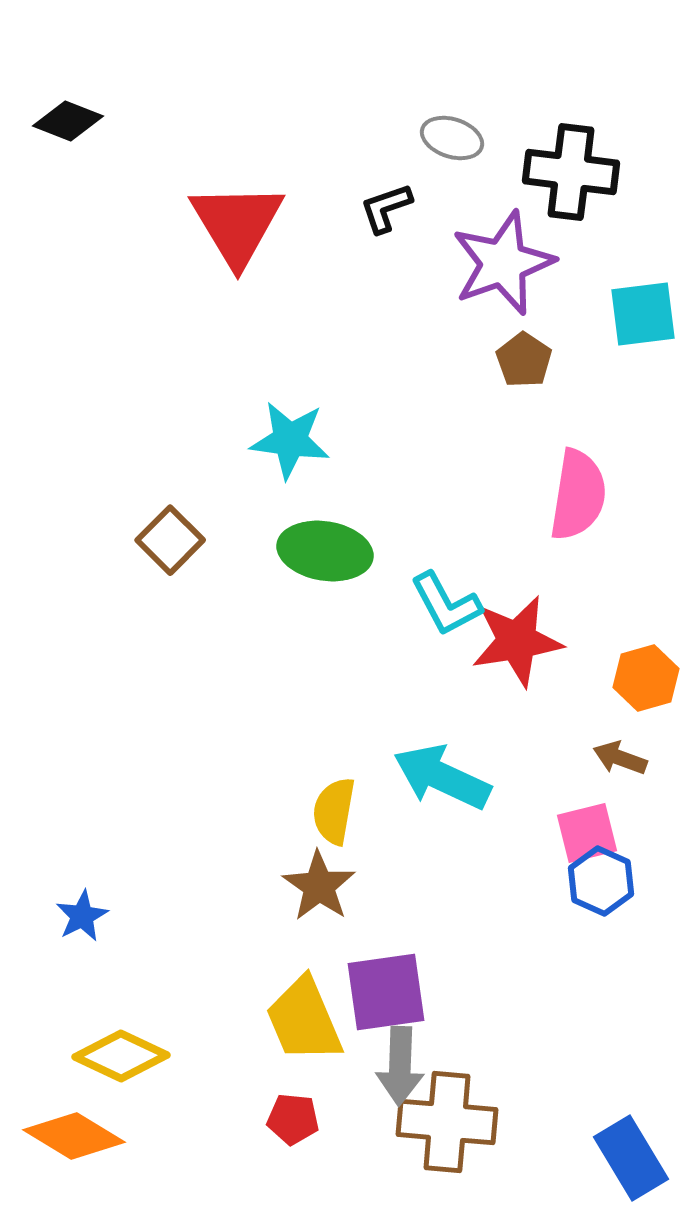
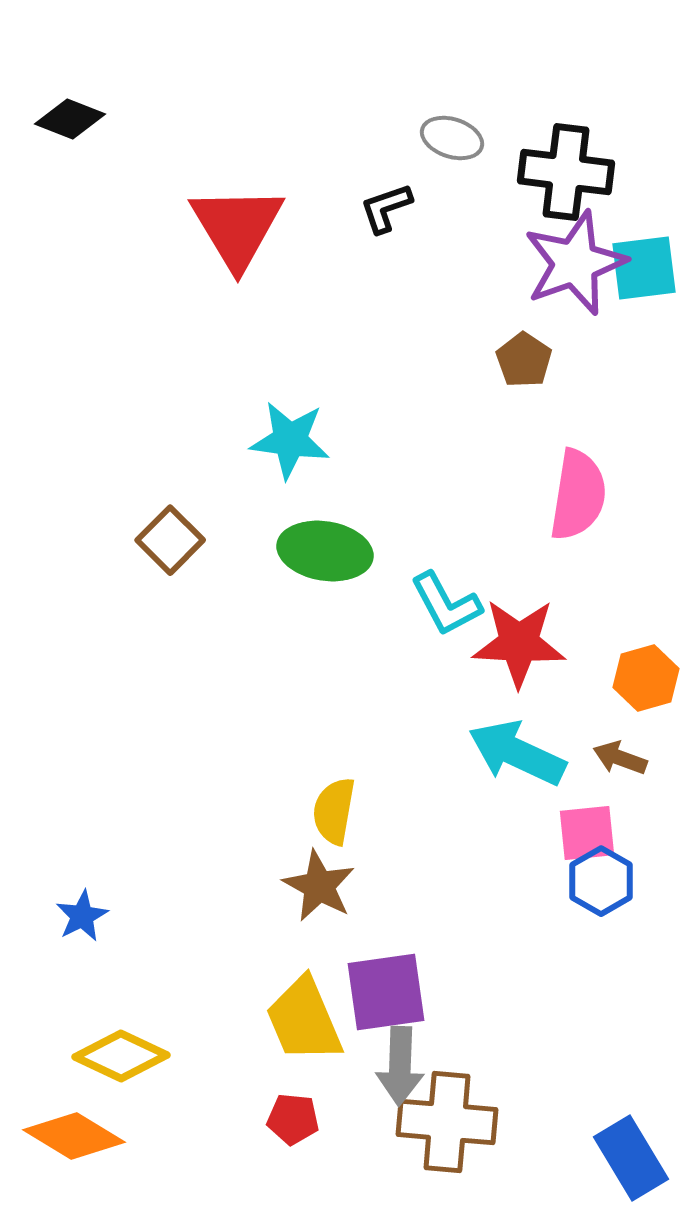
black diamond: moved 2 px right, 2 px up
black cross: moved 5 px left
red triangle: moved 3 px down
purple star: moved 72 px right
cyan square: moved 1 px right, 46 px up
red star: moved 2 px right, 2 px down; rotated 12 degrees clockwise
cyan arrow: moved 75 px right, 24 px up
pink square: rotated 8 degrees clockwise
blue hexagon: rotated 6 degrees clockwise
brown star: rotated 6 degrees counterclockwise
